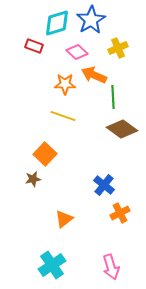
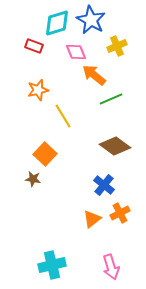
blue star: rotated 12 degrees counterclockwise
yellow cross: moved 1 px left, 2 px up
pink diamond: moved 1 px left; rotated 25 degrees clockwise
orange arrow: rotated 15 degrees clockwise
orange star: moved 27 px left, 6 px down; rotated 15 degrees counterclockwise
green line: moved 2 px left, 2 px down; rotated 70 degrees clockwise
yellow line: rotated 40 degrees clockwise
brown diamond: moved 7 px left, 17 px down
brown star: rotated 21 degrees clockwise
orange triangle: moved 28 px right
cyan cross: rotated 20 degrees clockwise
